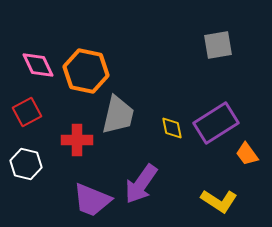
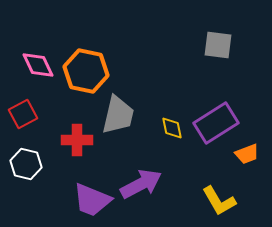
gray square: rotated 16 degrees clockwise
red square: moved 4 px left, 2 px down
orange trapezoid: rotated 75 degrees counterclockwise
purple arrow: rotated 153 degrees counterclockwise
yellow L-shape: rotated 27 degrees clockwise
